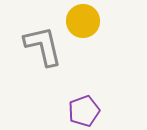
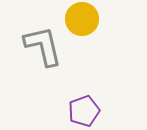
yellow circle: moved 1 px left, 2 px up
